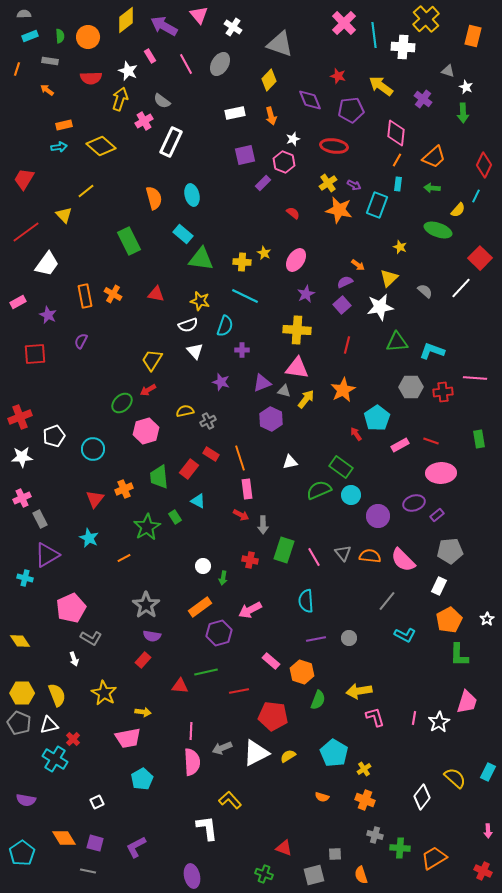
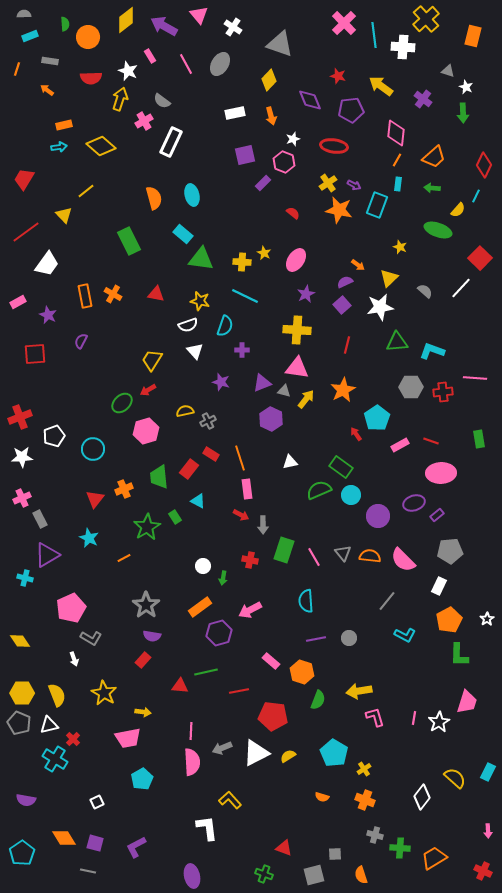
green semicircle at (60, 36): moved 5 px right, 12 px up
